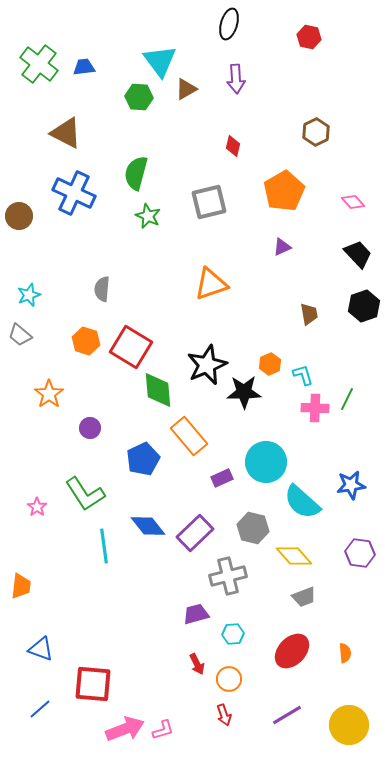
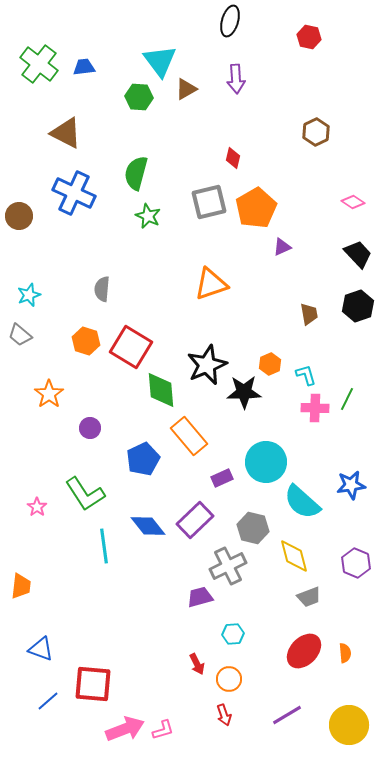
black ellipse at (229, 24): moved 1 px right, 3 px up
red diamond at (233, 146): moved 12 px down
orange pentagon at (284, 191): moved 28 px left, 17 px down
pink diamond at (353, 202): rotated 15 degrees counterclockwise
black hexagon at (364, 306): moved 6 px left
cyan L-shape at (303, 375): moved 3 px right
green diamond at (158, 390): moved 3 px right
purple rectangle at (195, 533): moved 13 px up
purple hexagon at (360, 553): moved 4 px left, 10 px down; rotated 16 degrees clockwise
yellow diamond at (294, 556): rotated 27 degrees clockwise
gray cross at (228, 576): moved 10 px up; rotated 12 degrees counterclockwise
gray trapezoid at (304, 597): moved 5 px right
purple trapezoid at (196, 614): moved 4 px right, 17 px up
red ellipse at (292, 651): moved 12 px right
blue line at (40, 709): moved 8 px right, 8 px up
